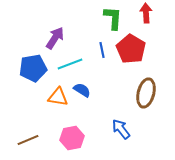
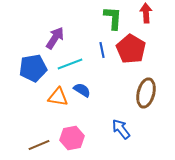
brown line: moved 11 px right, 5 px down
